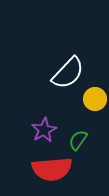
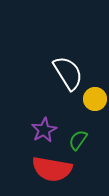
white semicircle: rotated 75 degrees counterclockwise
red semicircle: rotated 15 degrees clockwise
